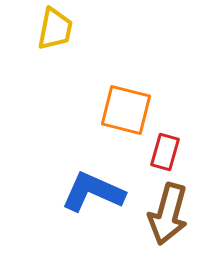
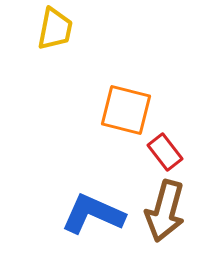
red rectangle: rotated 54 degrees counterclockwise
blue L-shape: moved 22 px down
brown arrow: moved 3 px left, 3 px up
